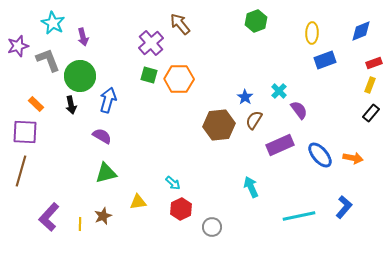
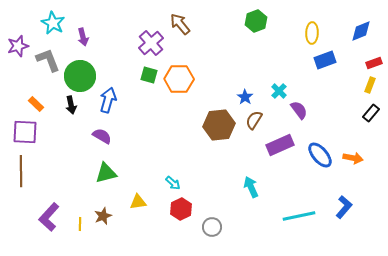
brown line at (21, 171): rotated 16 degrees counterclockwise
